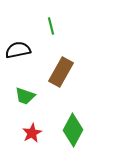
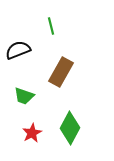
black semicircle: rotated 10 degrees counterclockwise
green trapezoid: moved 1 px left
green diamond: moved 3 px left, 2 px up
